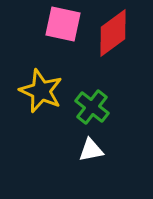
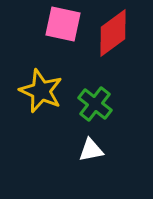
green cross: moved 3 px right, 3 px up
